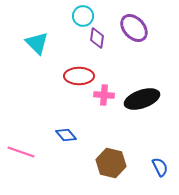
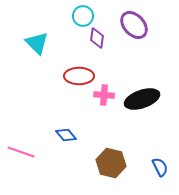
purple ellipse: moved 3 px up
